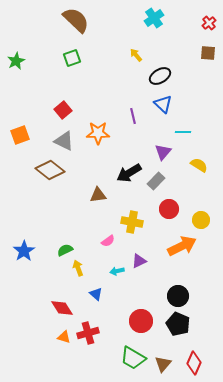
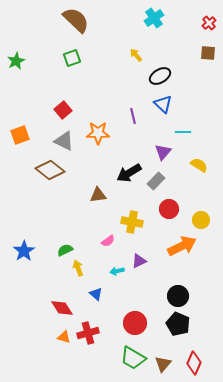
red circle at (141, 321): moved 6 px left, 2 px down
